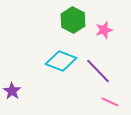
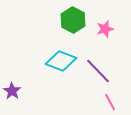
pink star: moved 1 px right, 1 px up
pink line: rotated 36 degrees clockwise
